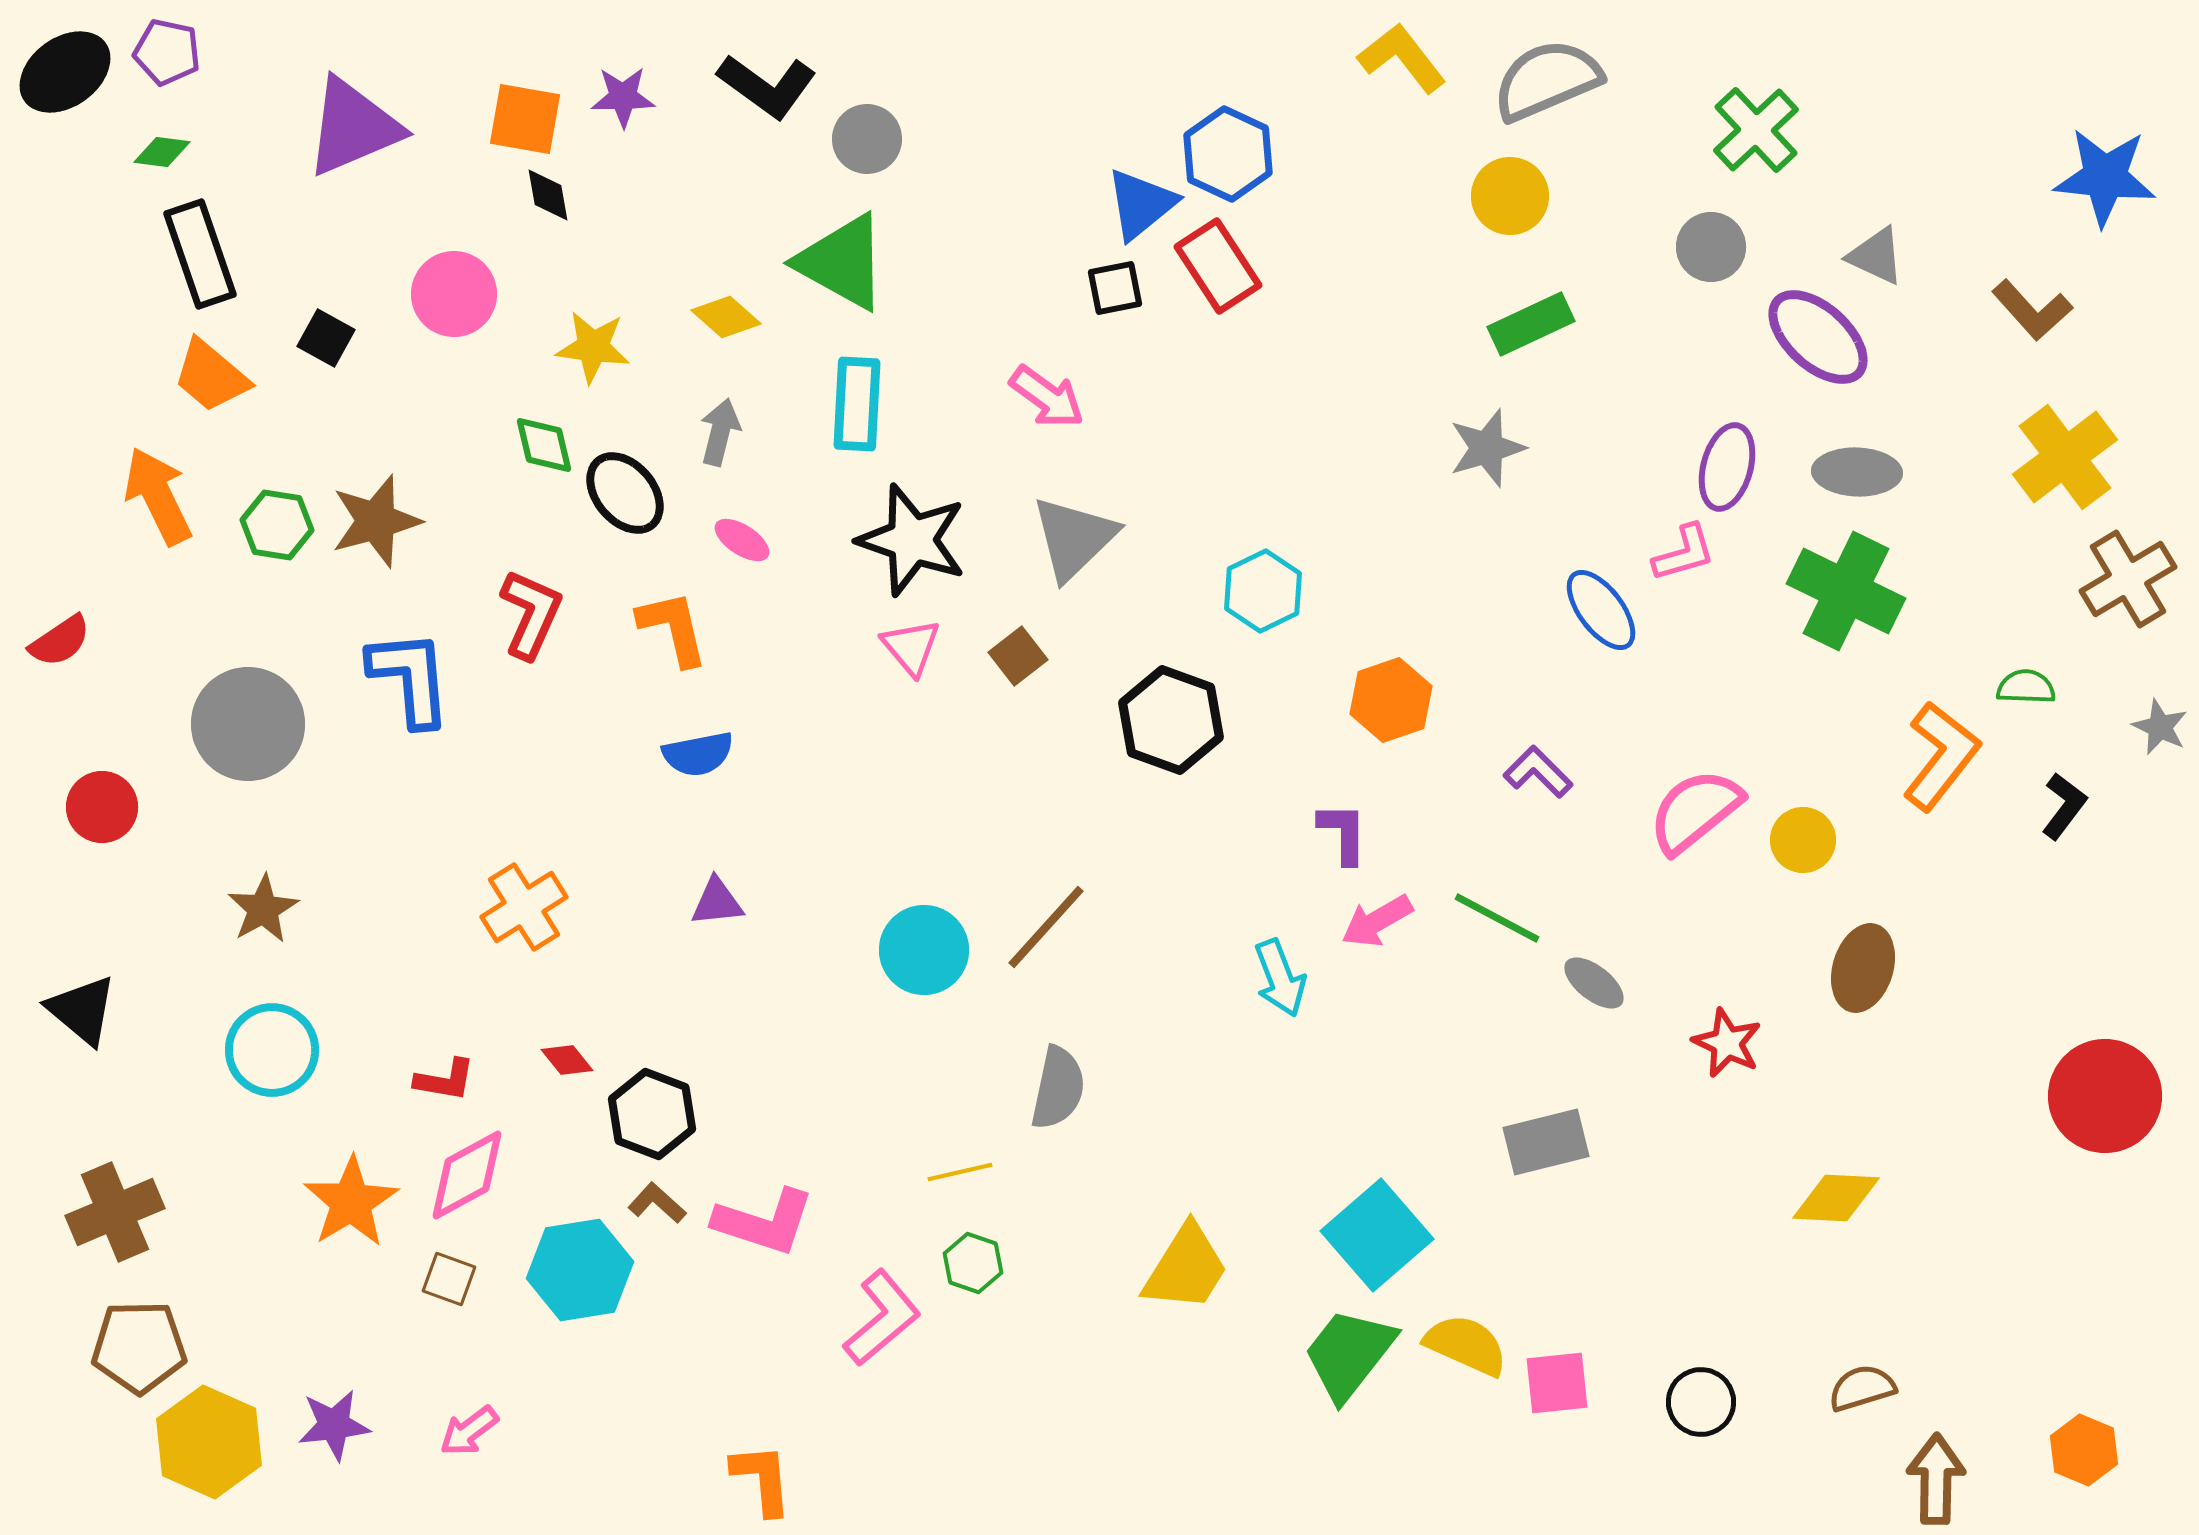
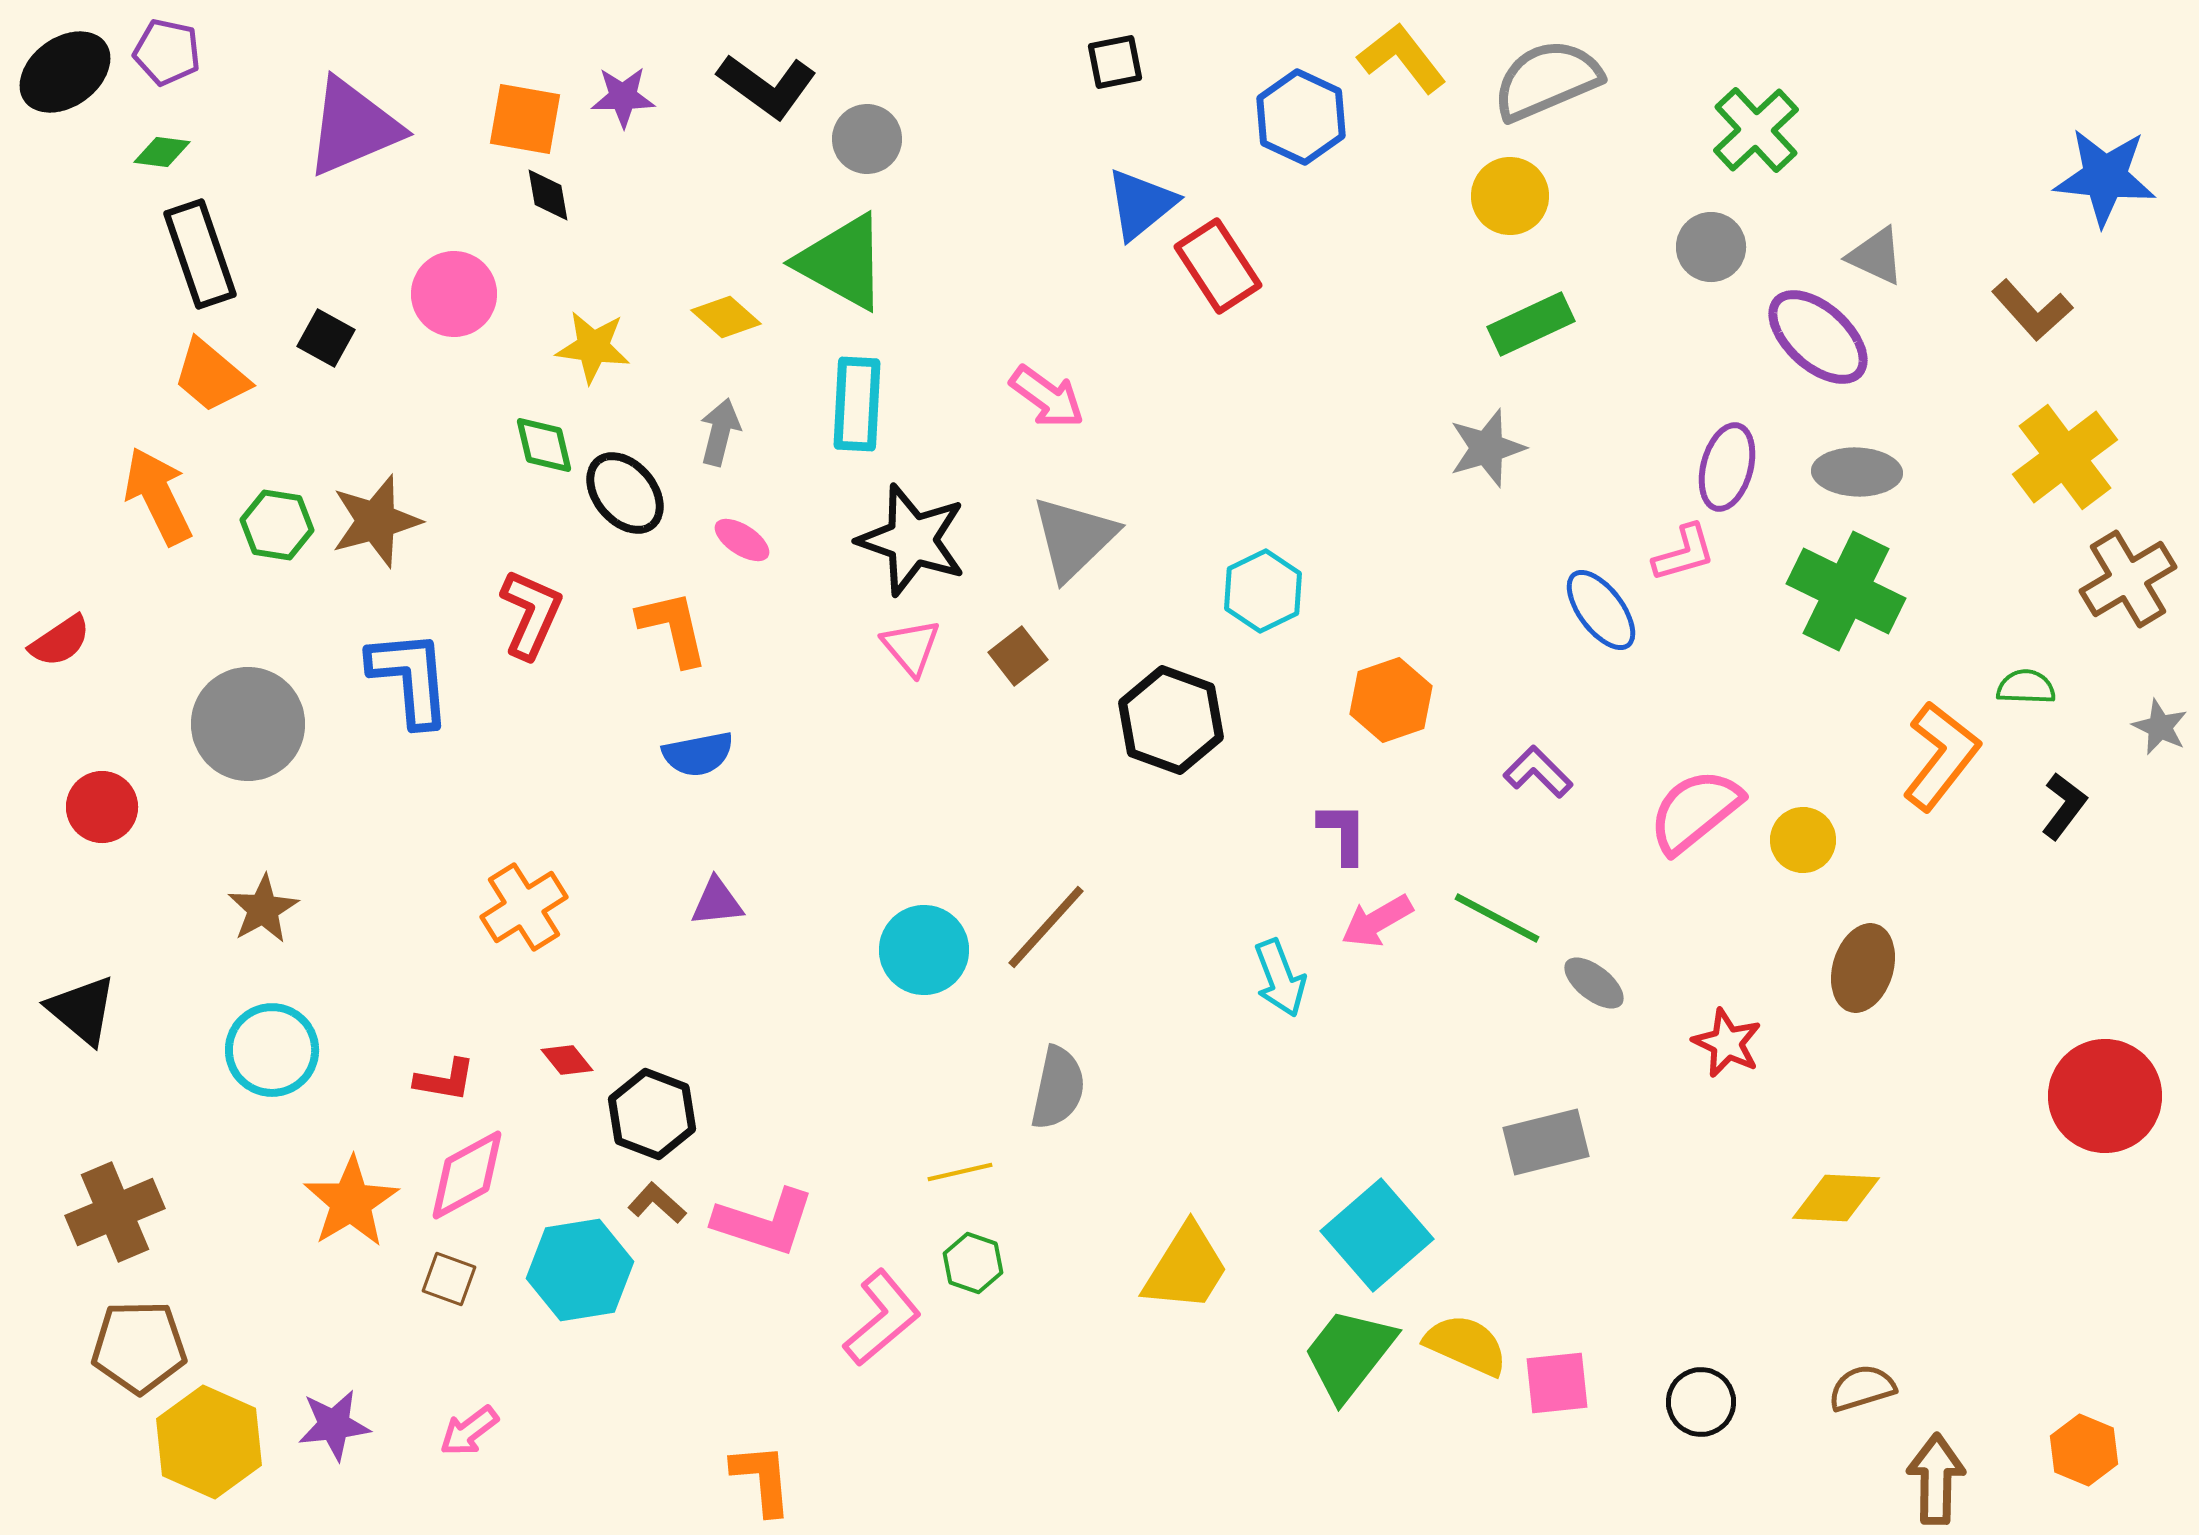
blue hexagon at (1228, 154): moved 73 px right, 37 px up
black square at (1115, 288): moved 226 px up
